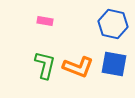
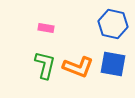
pink rectangle: moved 1 px right, 7 px down
blue square: moved 1 px left
